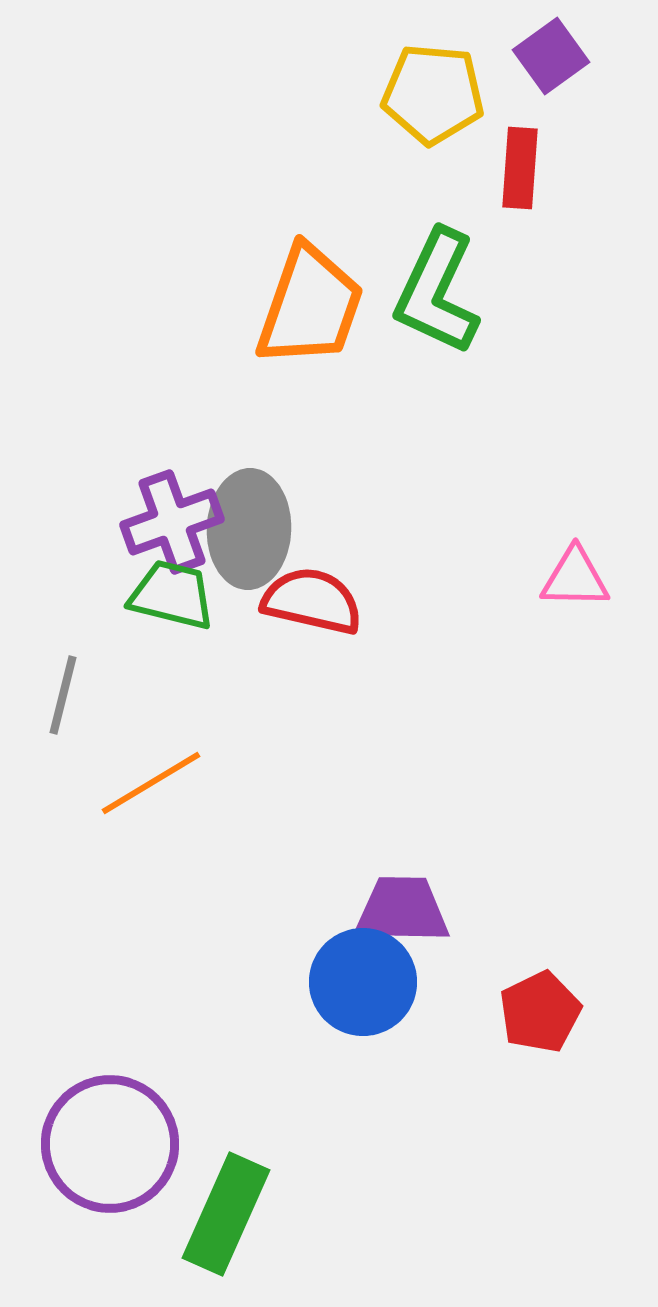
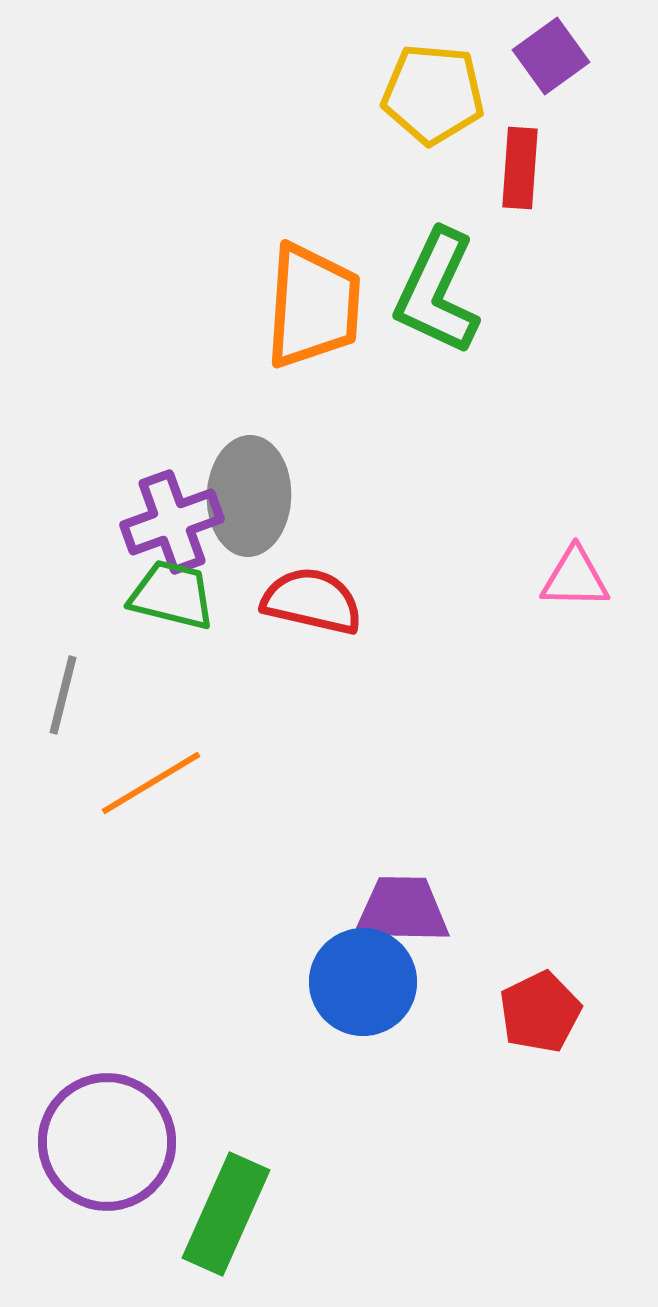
orange trapezoid: moved 3 px right; rotated 15 degrees counterclockwise
gray ellipse: moved 33 px up
purple circle: moved 3 px left, 2 px up
